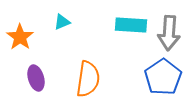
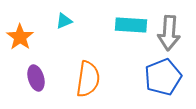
cyan triangle: moved 2 px right, 1 px up
blue pentagon: rotated 12 degrees clockwise
